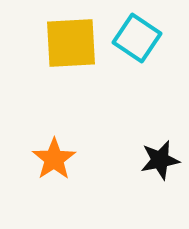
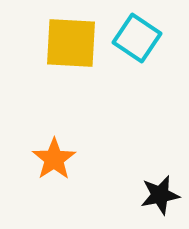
yellow square: rotated 6 degrees clockwise
black star: moved 35 px down
